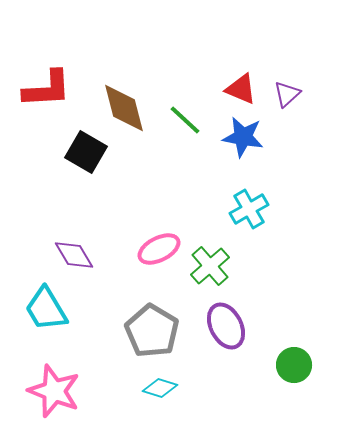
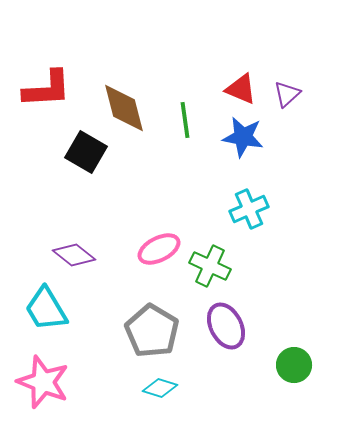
green line: rotated 39 degrees clockwise
cyan cross: rotated 6 degrees clockwise
purple diamond: rotated 21 degrees counterclockwise
green cross: rotated 24 degrees counterclockwise
pink star: moved 11 px left, 9 px up
